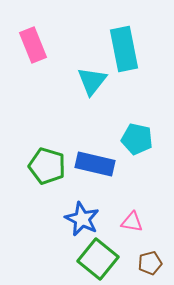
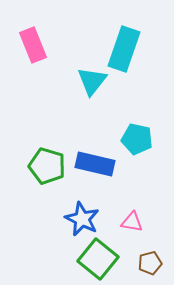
cyan rectangle: rotated 30 degrees clockwise
